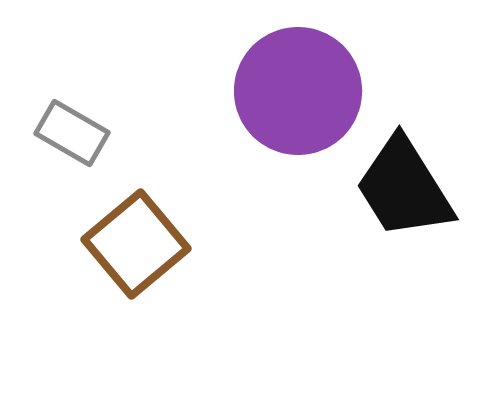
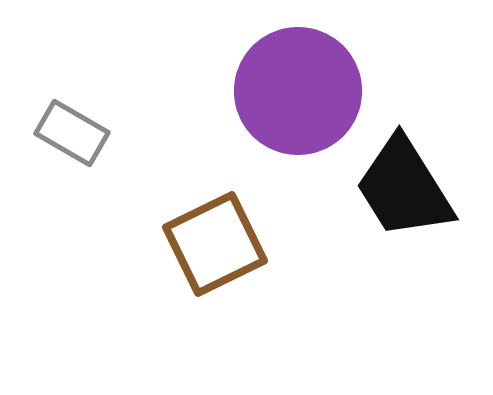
brown square: moved 79 px right; rotated 14 degrees clockwise
